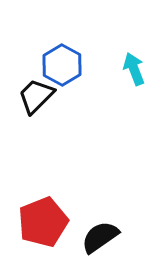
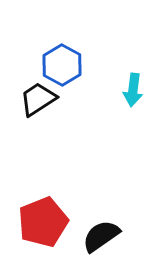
cyan arrow: moved 1 px left, 21 px down; rotated 152 degrees counterclockwise
black trapezoid: moved 2 px right, 3 px down; rotated 12 degrees clockwise
black semicircle: moved 1 px right, 1 px up
